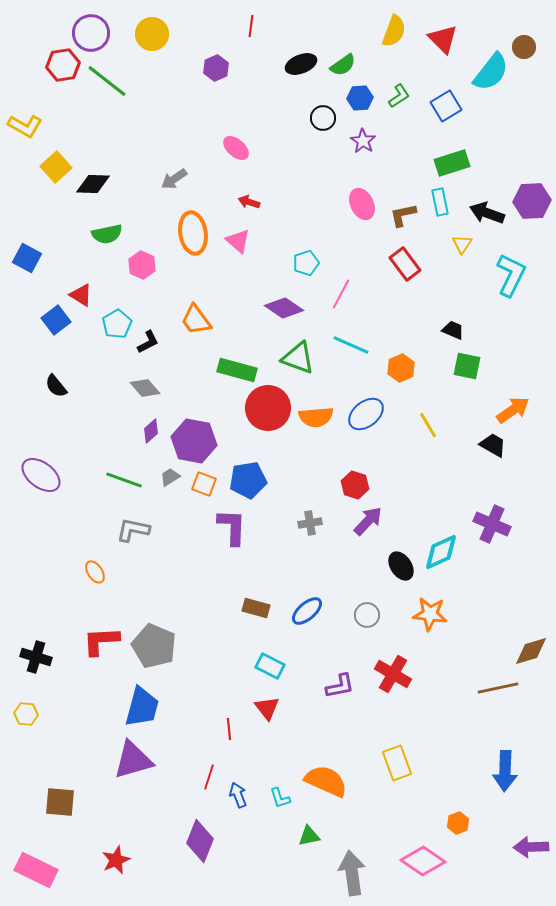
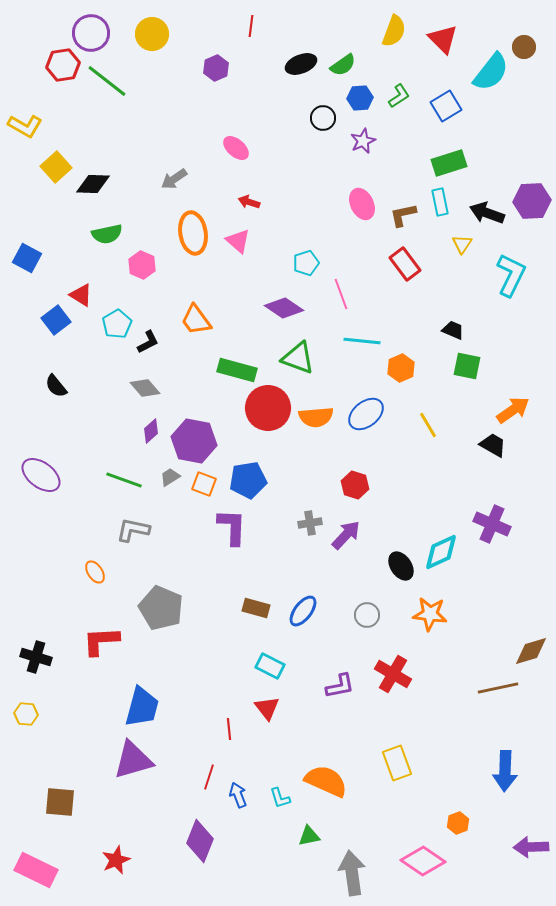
purple star at (363, 141): rotated 15 degrees clockwise
green rectangle at (452, 163): moved 3 px left
pink line at (341, 294): rotated 48 degrees counterclockwise
cyan line at (351, 345): moved 11 px right, 4 px up; rotated 18 degrees counterclockwise
purple arrow at (368, 521): moved 22 px left, 14 px down
blue ellipse at (307, 611): moved 4 px left; rotated 12 degrees counterclockwise
gray pentagon at (154, 646): moved 7 px right, 38 px up
